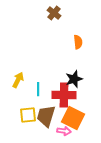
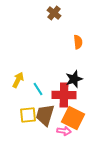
cyan line: rotated 32 degrees counterclockwise
brown trapezoid: moved 1 px left, 1 px up
